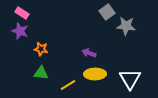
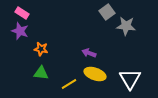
yellow ellipse: rotated 20 degrees clockwise
yellow line: moved 1 px right, 1 px up
